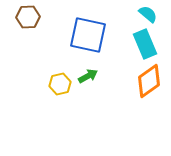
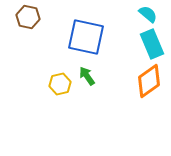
brown hexagon: rotated 15 degrees clockwise
blue square: moved 2 px left, 2 px down
cyan rectangle: moved 7 px right
green arrow: moved 1 px left; rotated 96 degrees counterclockwise
